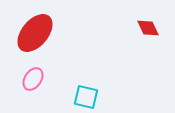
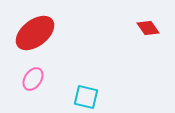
red diamond: rotated 10 degrees counterclockwise
red ellipse: rotated 12 degrees clockwise
